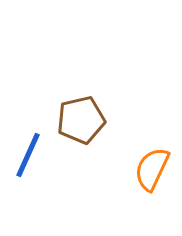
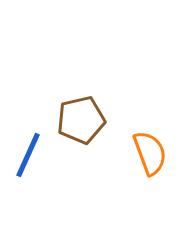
orange semicircle: moved 2 px left, 16 px up; rotated 135 degrees clockwise
